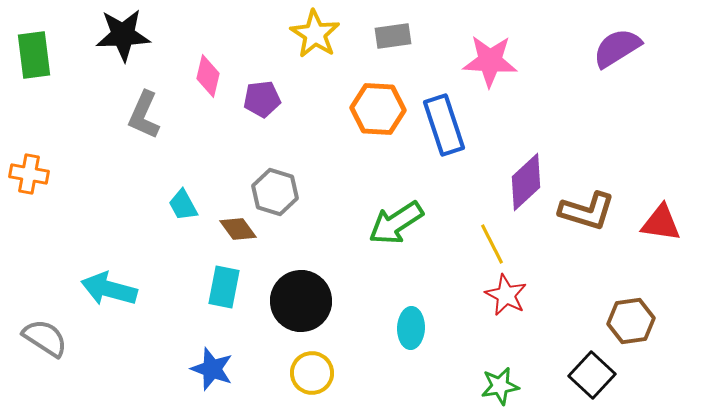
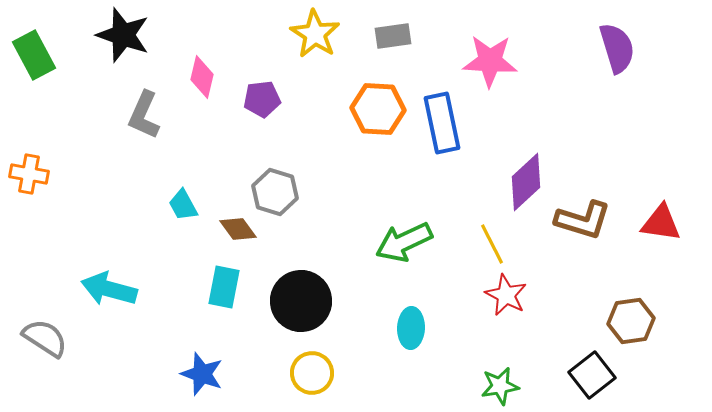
black star: rotated 22 degrees clockwise
purple semicircle: rotated 105 degrees clockwise
green rectangle: rotated 21 degrees counterclockwise
pink diamond: moved 6 px left, 1 px down
blue rectangle: moved 2 px left, 2 px up; rotated 6 degrees clockwise
brown L-shape: moved 4 px left, 9 px down
green arrow: moved 8 px right, 19 px down; rotated 8 degrees clockwise
blue star: moved 10 px left, 5 px down
black square: rotated 9 degrees clockwise
